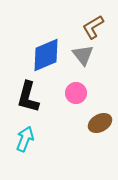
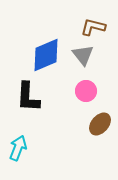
brown L-shape: rotated 45 degrees clockwise
pink circle: moved 10 px right, 2 px up
black L-shape: rotated 12 degrees counterclockwise
brown ellipse: moved 1 px down; rotated 20 degrees counterclockwise
cyan arrow: moved 7 px left, 9 px down
